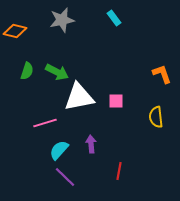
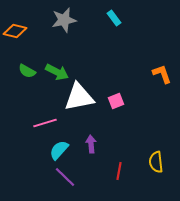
gray star: moved 2 px right
green semicircle: rotated 102 degrees clockwise
pink square: rotated 21 degrees counterclockwise
yellow semicircle: moved 45 px down
